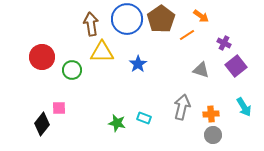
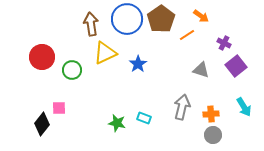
yellow triangle: moved 3 px right, 1 px down; rotated 25 degrees counterclockwise
